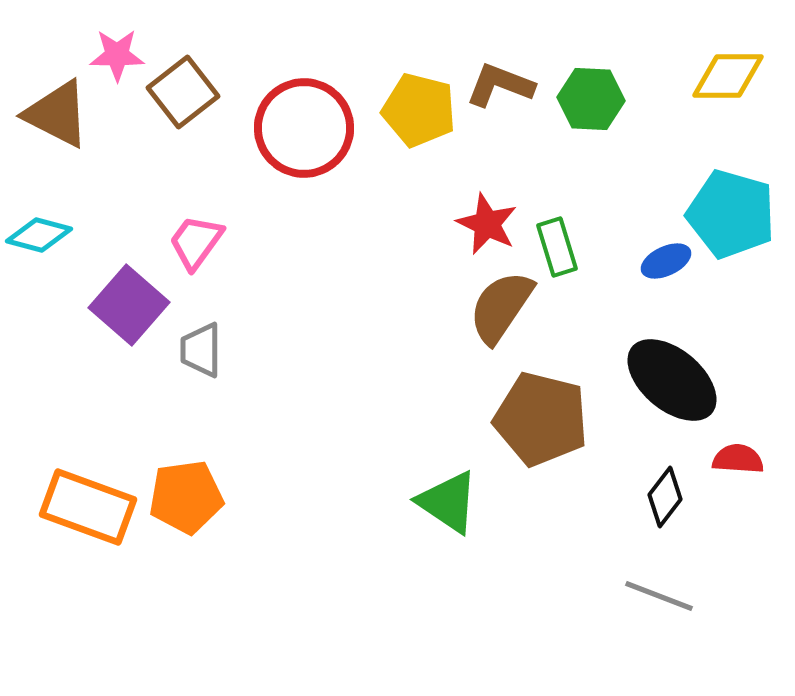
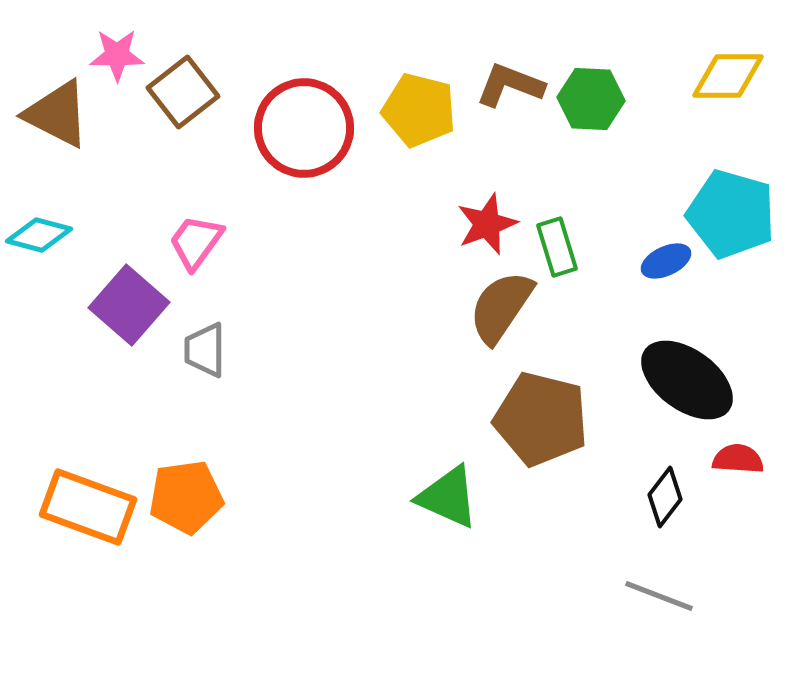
brown L-shape: moved 10 px right
red star: rotated 26 degrees clockwise
gray trapezoid: moved 4 px right
black ellipse: moved 15 px right; rotated 4 degrees counterclockwise
green triangle: moved 5 px up; rotated 10 degrees counterclockwise
